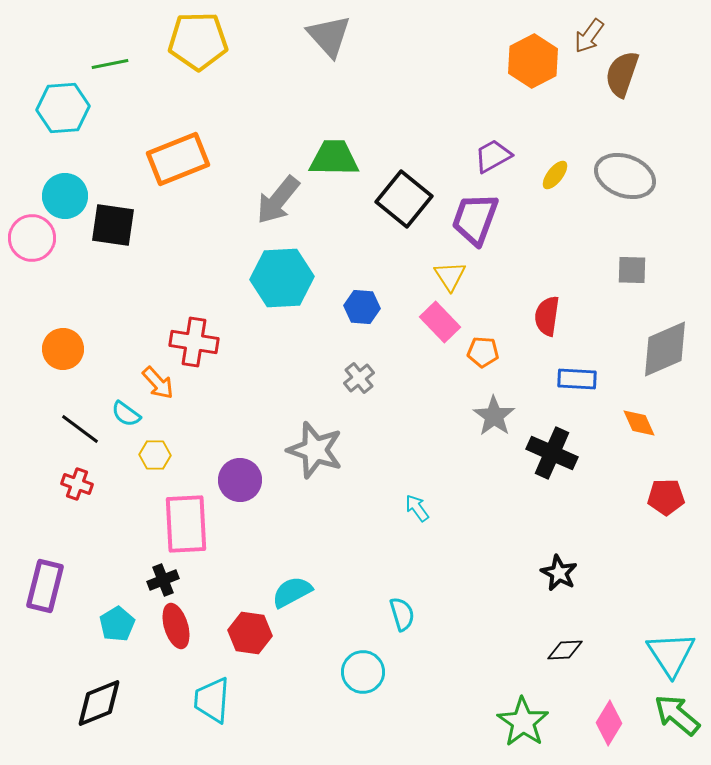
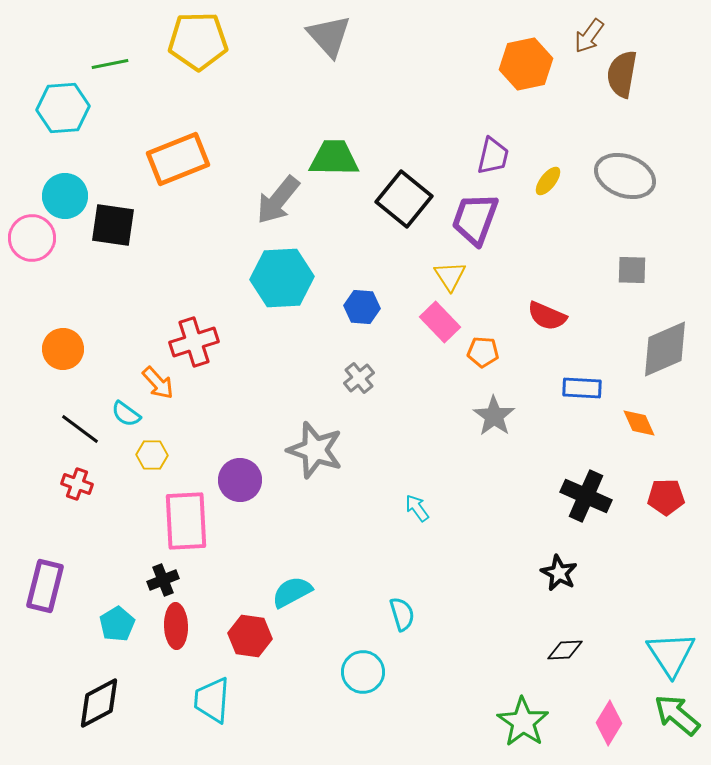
orange hexagon at (533, 61): moved 7 px left, 3 px down; rotated 15 degrees clockwise
brown semicircle at (622, 74): rotated 9 degrees counterclockwise
purple trapezoid at (493, 156): rotated 132 degrees clockwise
yellow ellipse at (555, 175): moved 7 px left, 6 px down
red semicircle at (547, 316): rotated 75 degrees counterclockwise
red cross at (194, 342): rotated 27 degrees counterclockwise
blue rectangle at (577, 379): moved 5 px right, 9 px down
black cross at (552, 453): moved 34 px right, 43 px down
yellow hexagon at (155, 455): moved 3 px left
pink rectangle at (186, 524): moved 3 px up
red ellipse at (176, 626): rotated 15 degrees clockwise
red hexagon at (250, 633): moved 3 px down
black diamond at (99, 703): rotated 6 degrees counterclockwise
